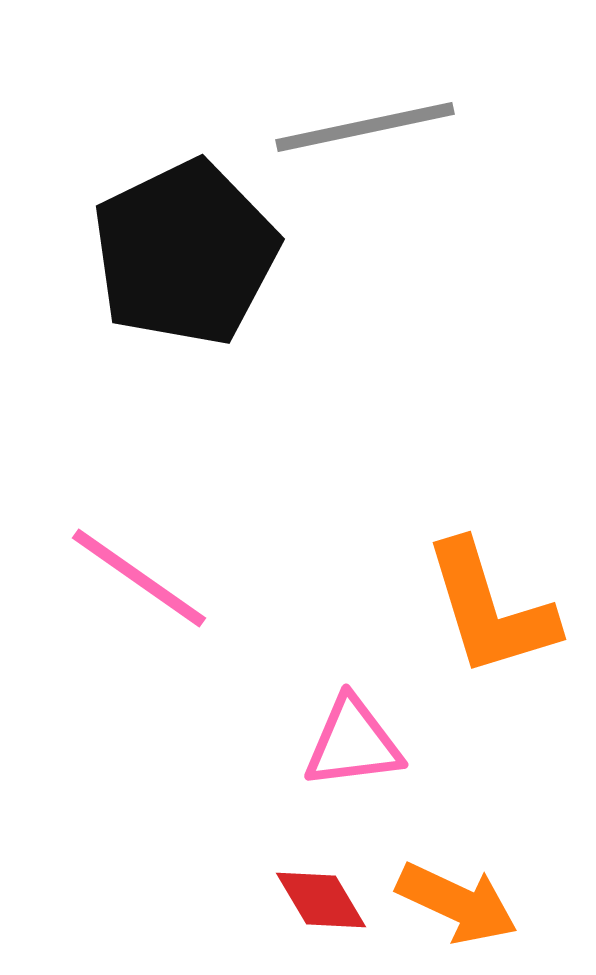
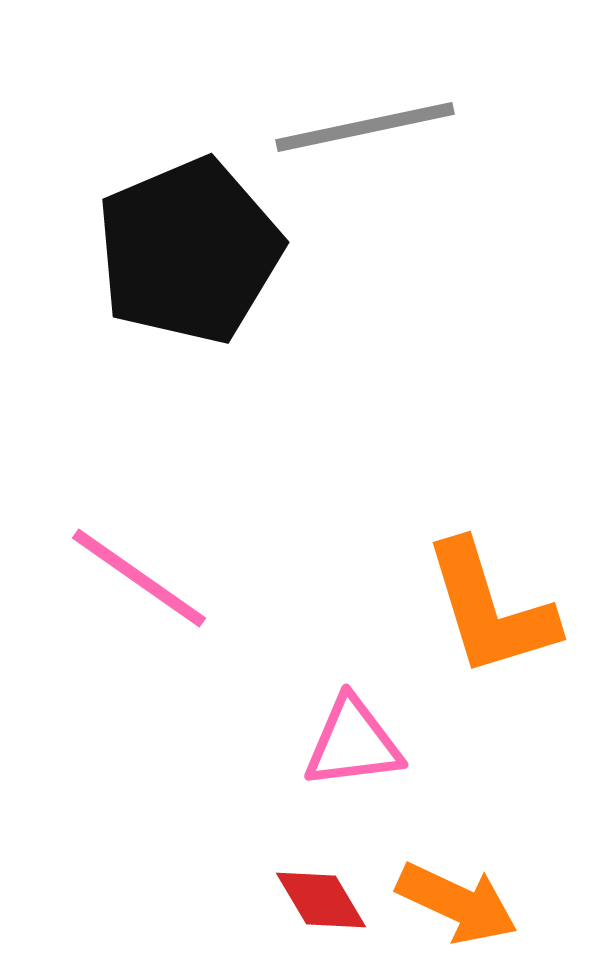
black pentagon: moved 4 px right, 2 px up; rotated 3 degrees clockwise
